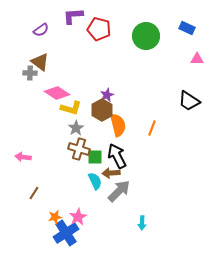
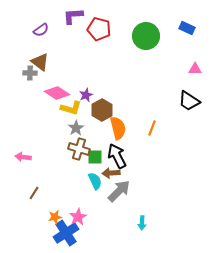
pink triangle: moved 2 px left, 10 px down
purple star: moved 21 px left
orange semicircle: moved 3 px down
